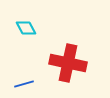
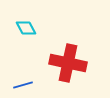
blue line: moved 1 px left, 1 px down
